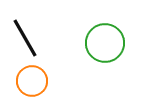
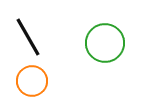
black line: moved 3 px right, 1 px up
